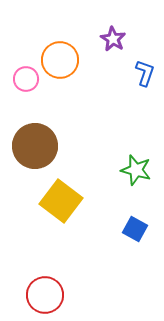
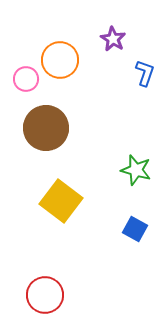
brown circle: moved 11 px right, 18 px up
